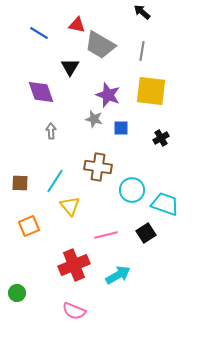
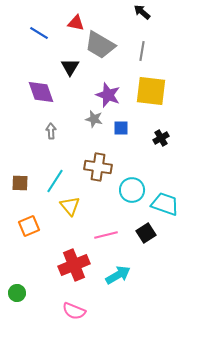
red triangle: moved 1 px left, 2 px up
